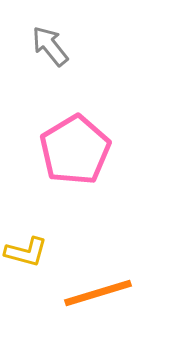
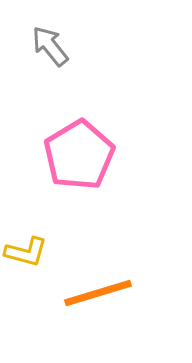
pink pentagon: moved 4 px right, 5 px down
